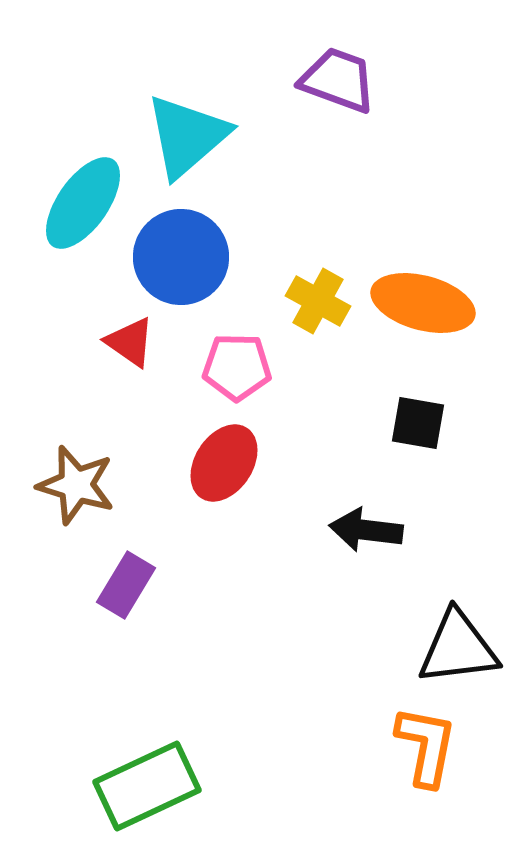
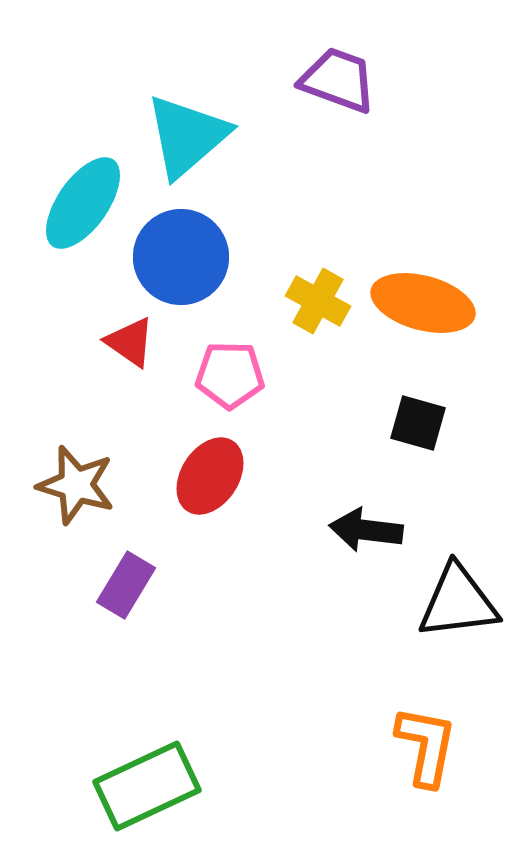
pink pentagon: moved 7 px left, 8 px down
black square: rotated 6 degrees clockwise
red ellipse: moved 14 px left, 13 px down
black triangle: moved 46 px up
